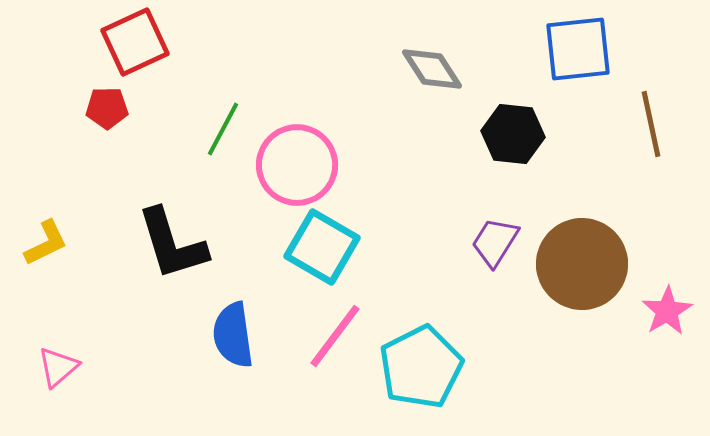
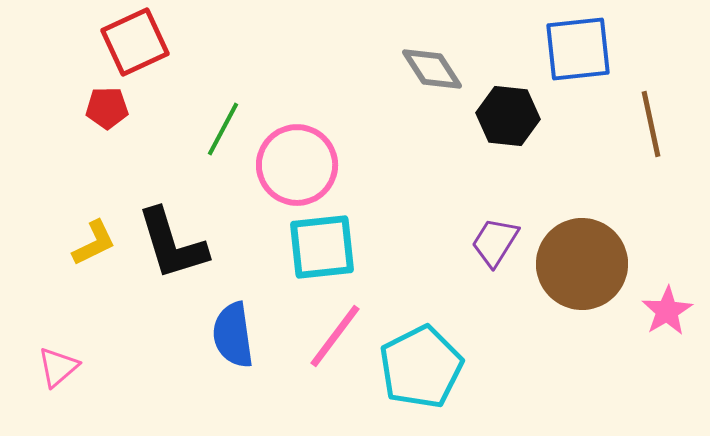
black hexagon: moved 5 px left, 18 px up
yellow L-shape: moved 48 px right
cyan square: rotated 36 degrees counterclockwise
